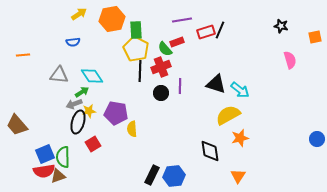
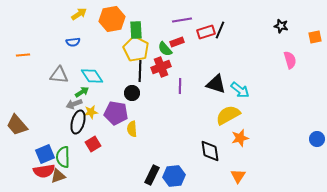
black circle at (161, 93): moved 29 px left
yellow star at (89, 111): moved 2 px right, 1 px down
